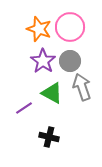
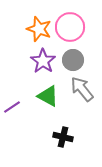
gray circle: moved 3 px right, 1 px up
gray arrow: moved 2 px down; rotated 20 degrees counterclockwise
green triangle: moved 4 px left, 3 px down
purple line: moved 12 px left, 1 px up
black cross: moved 14 px right
